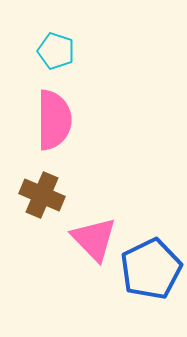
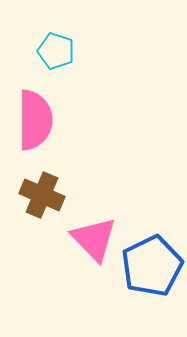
pink semicircle: moved 19 px left
blue pentagon: moved 1 px right, 3 px up
